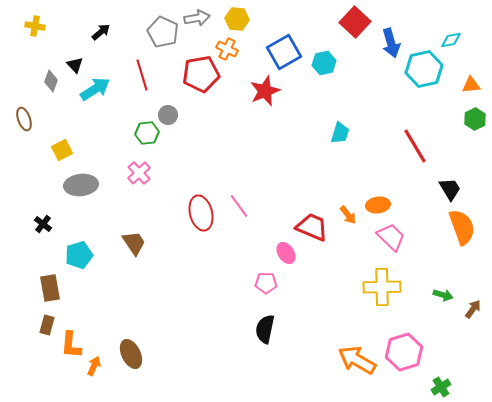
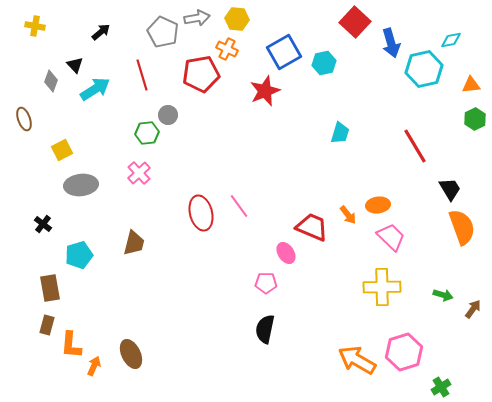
brown trapezoid at (134, 243): rotated 48 degrees clockwise
